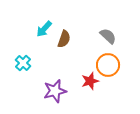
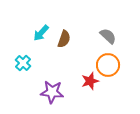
cyan arrow: moved 3 px left, 4 px down
purple star: moved 3 px left, 1 px down; rotated 20 degrees clockwise
